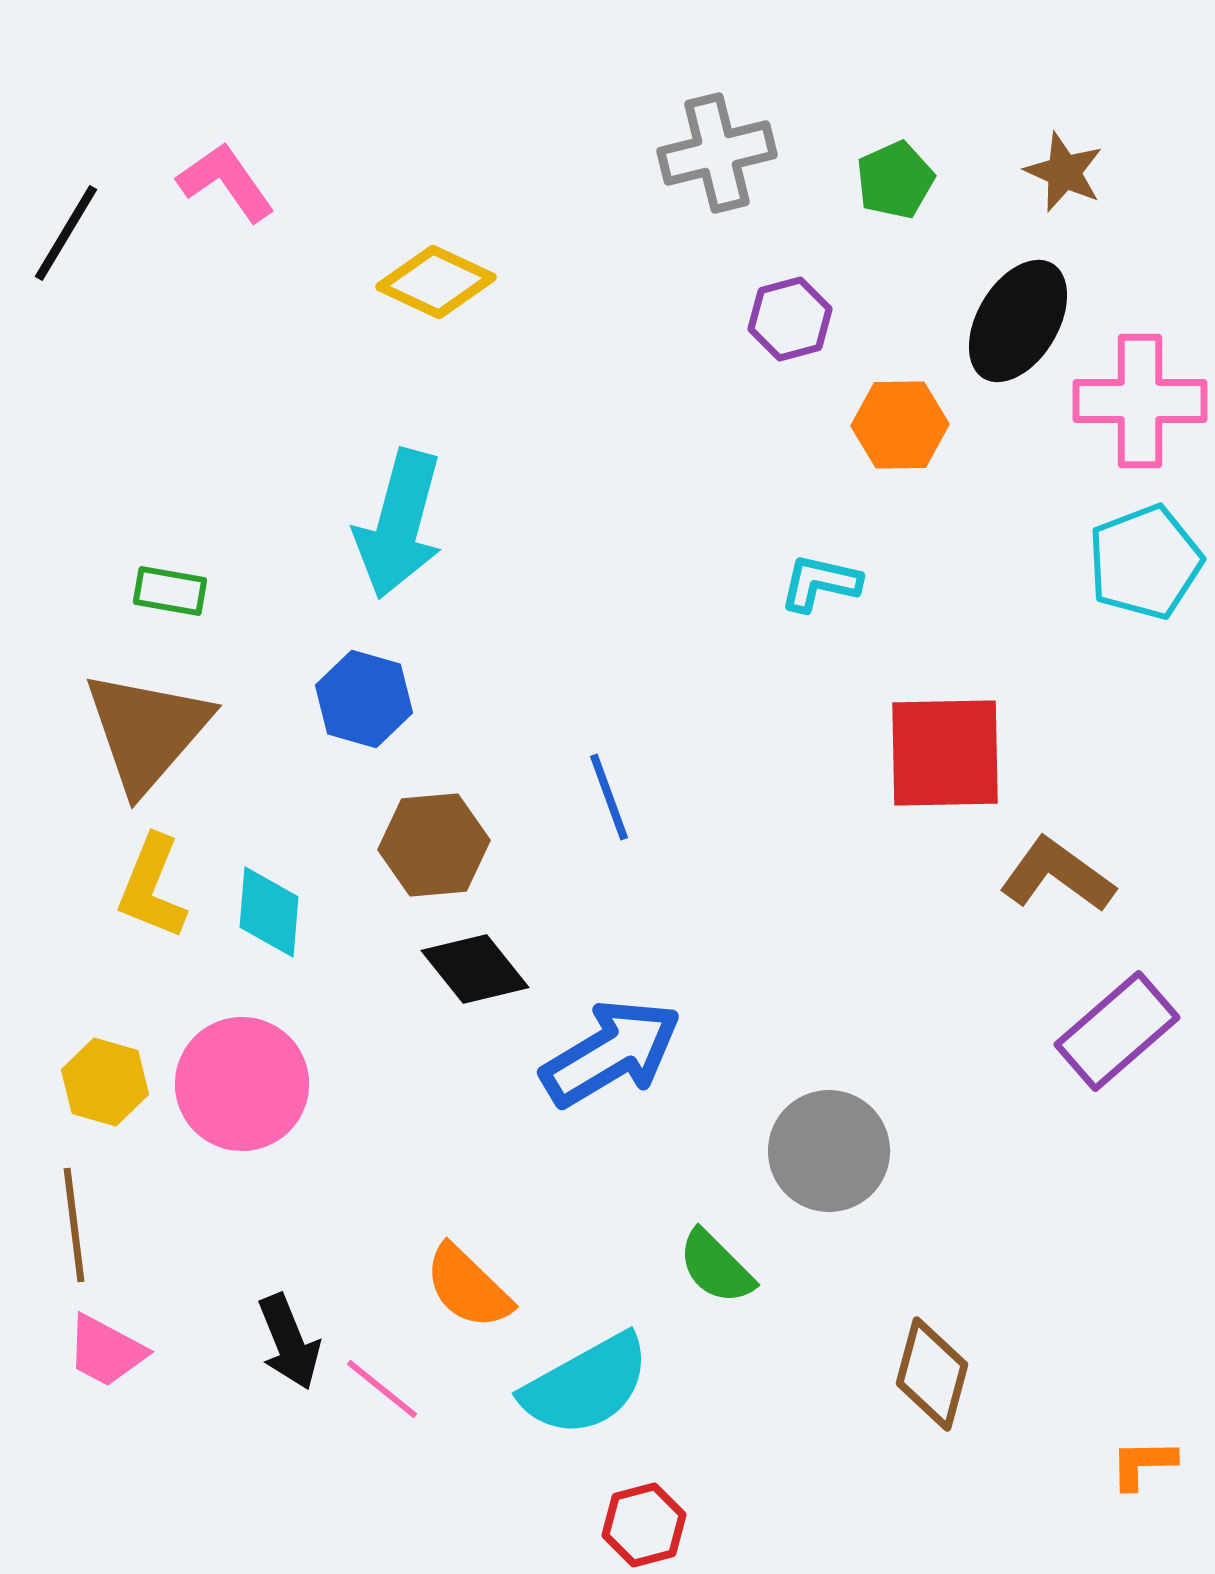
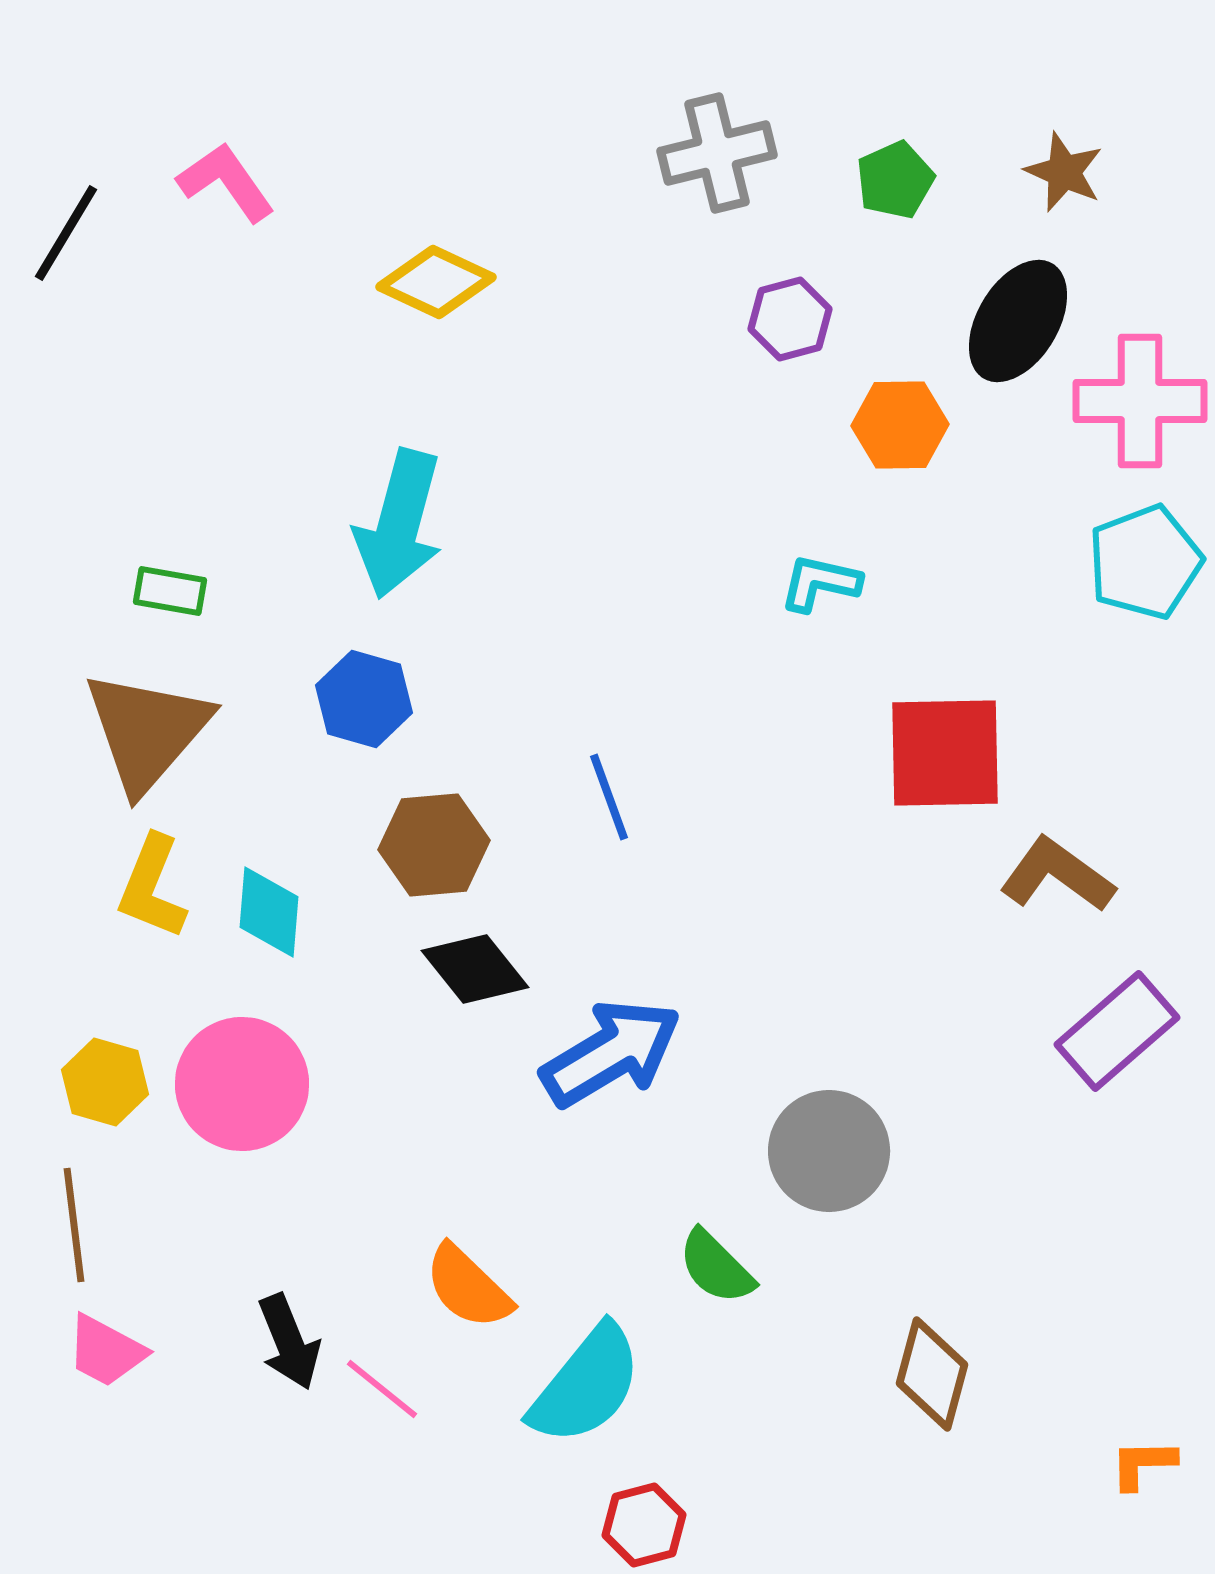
cyan semicircle: rotated 22 degrees counterclockwise
